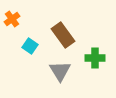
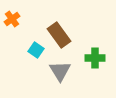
brown rectangle: moved 4 px left
cyan square: moved 6 px right, 4 px down
